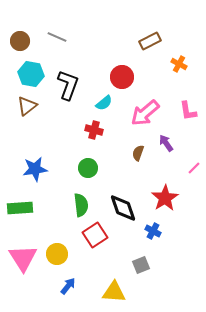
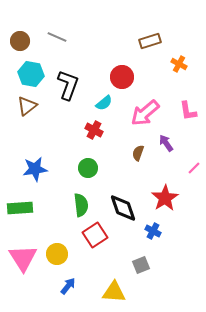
brown rectangle: rotated 10 degrees clockwise
red cross: rotated 12 degrees clockwise
